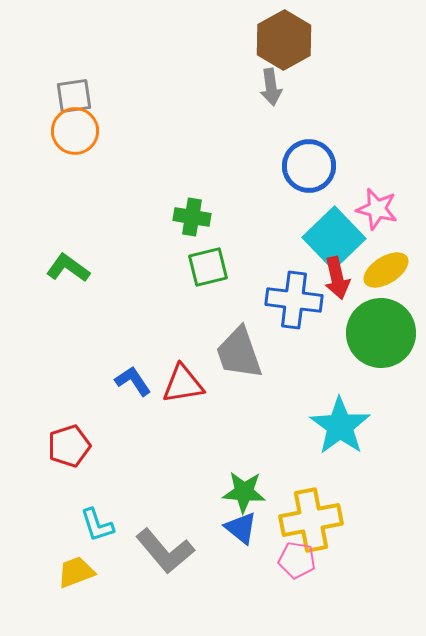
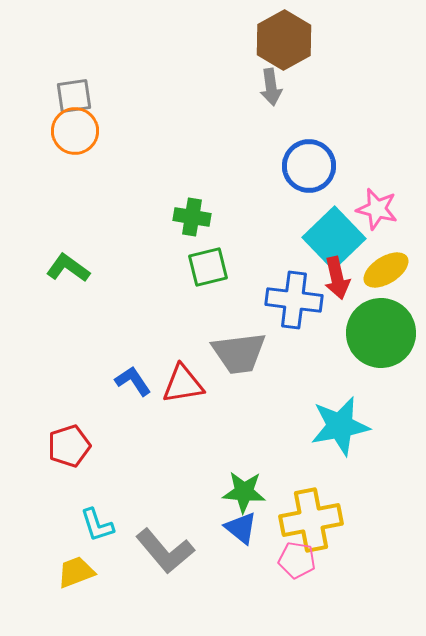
gray trapezoid: rotated 78 degrees counterclockwise
cyan star: rotated 26 degrees clockwise
